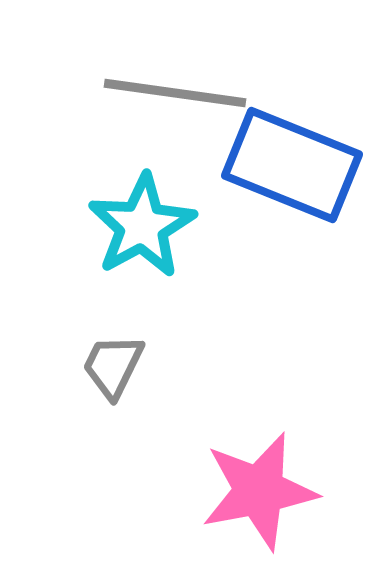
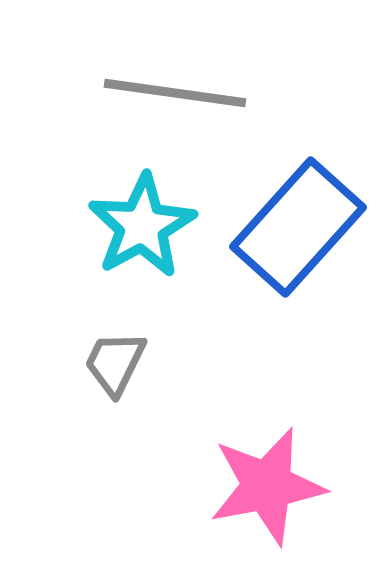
blue rectangle: moved 6 px right, 62 px down; rotated 70 degrees counterclockwise
gray trapezoid: moved 2 px right, 3 px up
pink star: moved 8 px right, 5 px up
